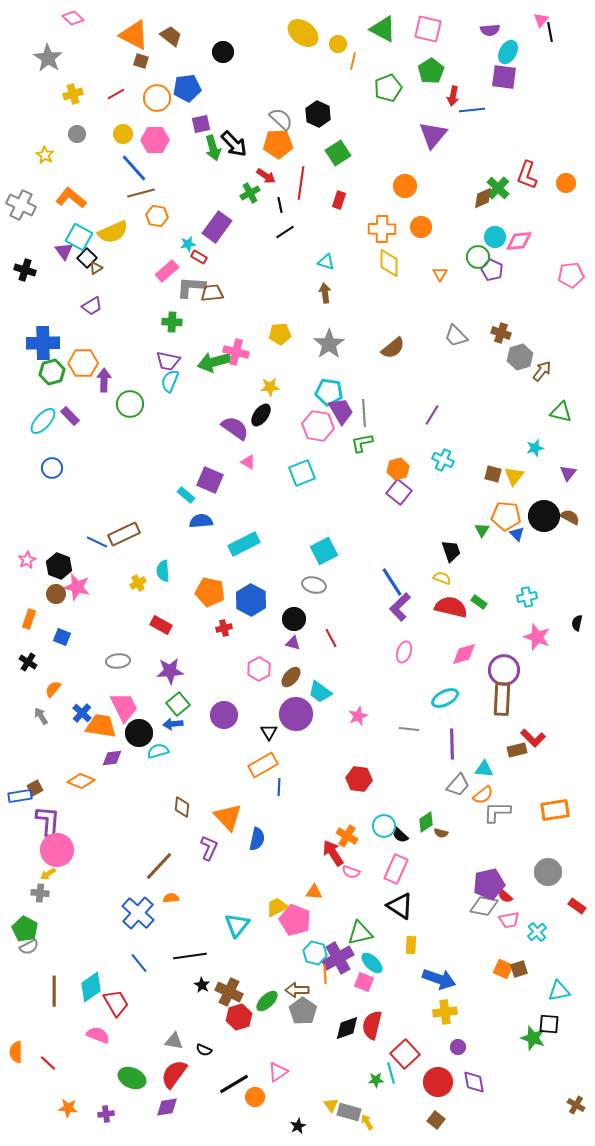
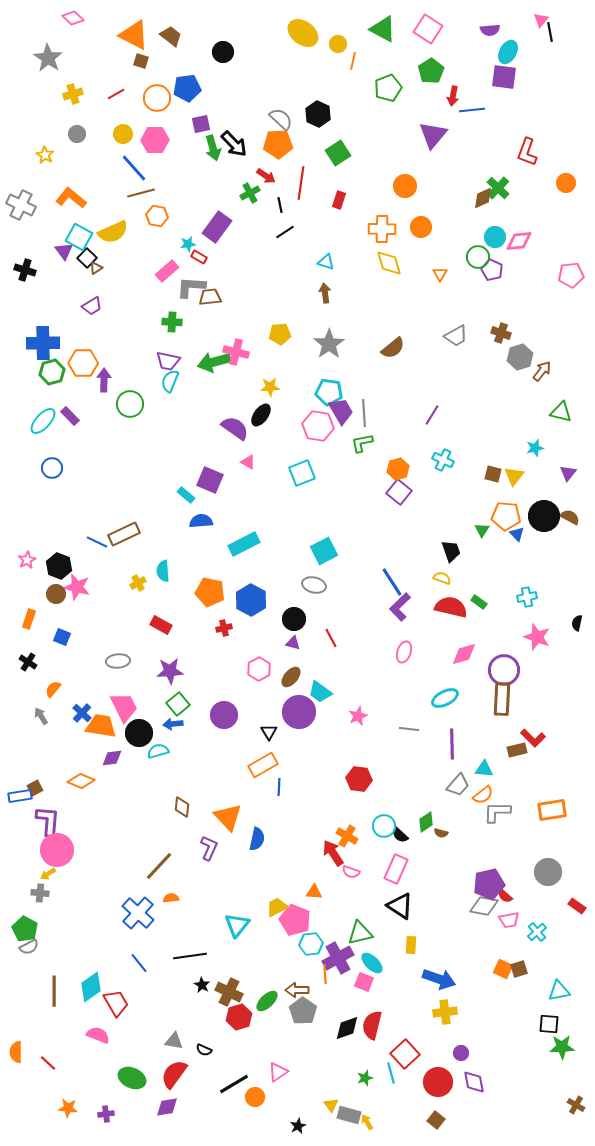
pink square at (428, 29): rotated 20 degrees clockwise
red L-shape at (527, 175): moved 23 px up
yellow diamond at (389, 263): rotated 16 degrees counterclockwise
brown trapezoid at (212, 293): moved 2 px left, 4 px down
gray trapezoid at (456, 336): rotated 75 degrees counterclockwise
purple circle at (296, 714): moved 3 px right, 2 px up
orange rectangle at (555, 810): moved 3 px left
cyan hexagon at (315, 953): moved 4 px left, 9 px up; rotated 20 degrees counterclockwise
green star at (533, 1038): moved 29 px right, 9 px down; rotated 20 degrees counterclockwise
purple circle at (458, 1047): moved 3 px right, 6 px down
green star at (376, 1080): moved 11 px left, 2 px up; rotated 14 degrees counterclockwise
gray rectangle at (349, 1112): moved 3 px down
